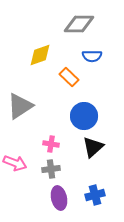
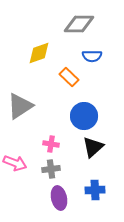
yellow diamond: moved 1 px left, 2 px up
blue cross: moved 5 px up; rotated 12 degrees clockwise
